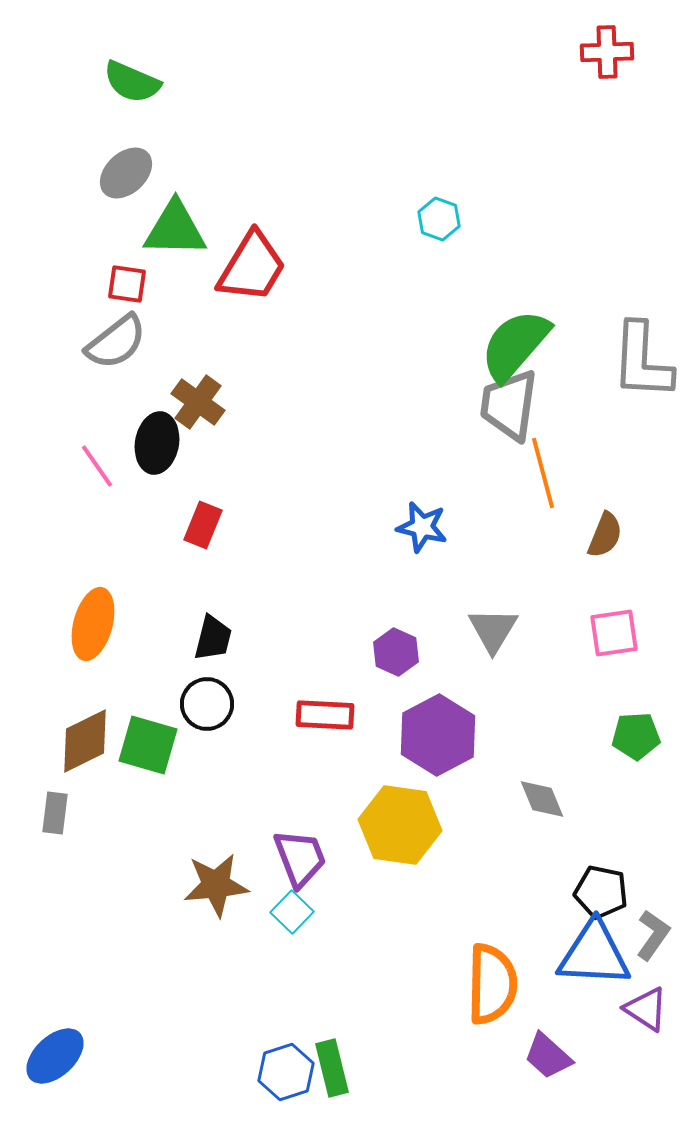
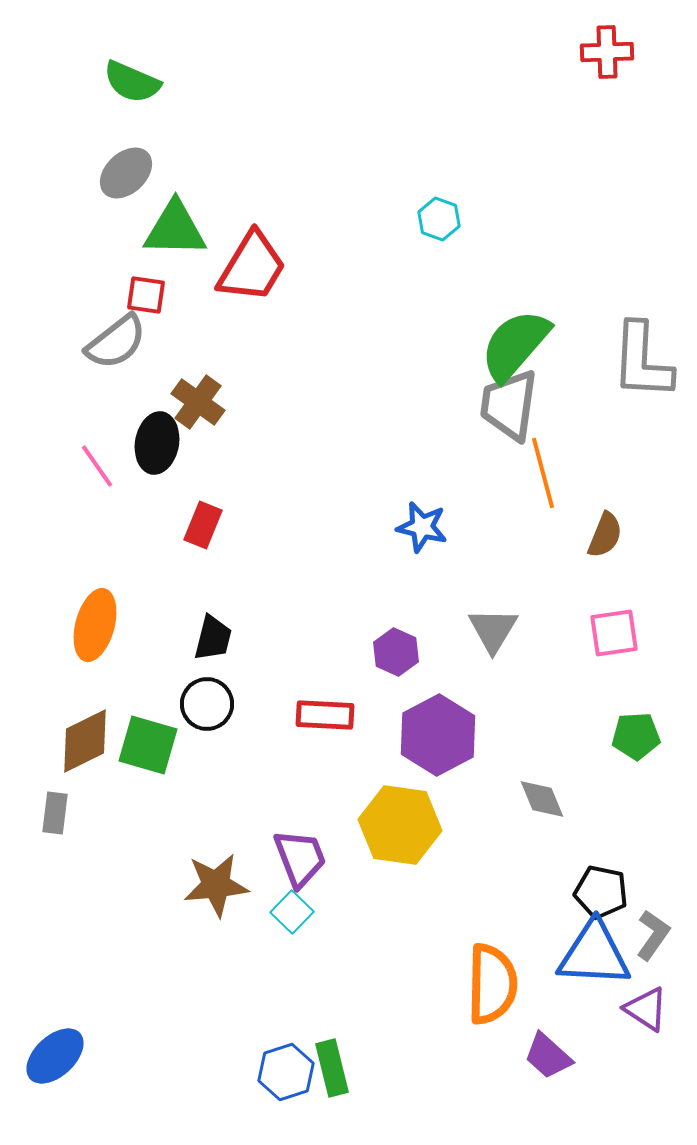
red square at (127, 284): moved 19 px right, 11 px down
orange ellipse at (93, 624): moved 2 px right, 1 px down
